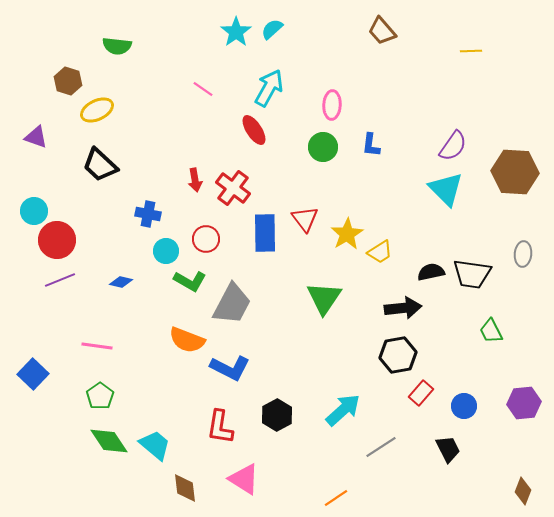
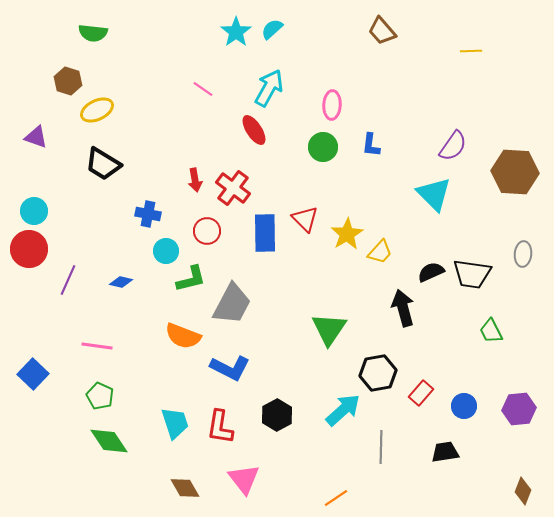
green semicircle at (117, 46): moved 24 px left, 13 px up
black trapezoid at (100, 165): moved 3 px right, 1 px up; rotated 12 degrees counterclockwise
cyan triangle at (446, 189): moved 12 px left, 5 px down
red triangle at (305, 219): rotated 8 degrees counterclockwise
red circle at (206, 239): moved 1 px right, 8 px up
red circle at (57, 240): moved 28 px left, 9 px down
yellow trapezoid at (380, 252): rotated 16 degrees counterclockwise
black semicircle at (431, 272): rotated 12 degrees counterclockwise
purple line at (60, 280): moved 8 px right; rotated 44 degrees counterclockwise
green L-shape at (190, 281): moved 1 px right, 2 px up; rotated 44 degrees counterclockwise
green triangle at (324, 298): moved 5 px right, 31 px down
black arrow at (403, 308): rotated 99 degrees counterclockwise
orange semicircle at (187, 340): moved 4 px left, 4 px up
black hexagon at (398, 355): moved 20 px left, 18 px down
green pentagon at (100, 396): rotated 12 degrees counterclockwise
purple hexagon at (524, 403): moved 5 px left, 6 px down
cyan trapezoid at (155, 445): moved 20 px right, 22 px up; rotated 32 degrees clockwise
gray line at (381, 447): rotated 56 degrees counterclockwise
black trapezoid at (448, 449): moved 3 px left, 3 px down; rotated 72 degrees counterclockwise
pink triangle at (244, 479): rotated 20 degrees clockwise
brown diamond at (185, 488): rotated 24 degrees counterclockwise
